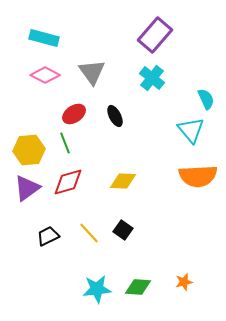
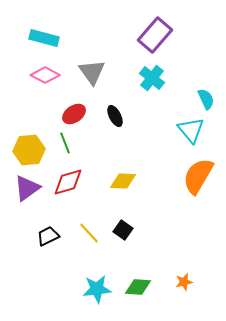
orange semicircle: rotated 123 degrees clockwise
